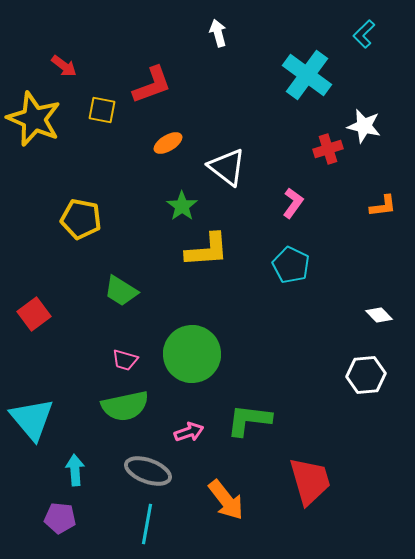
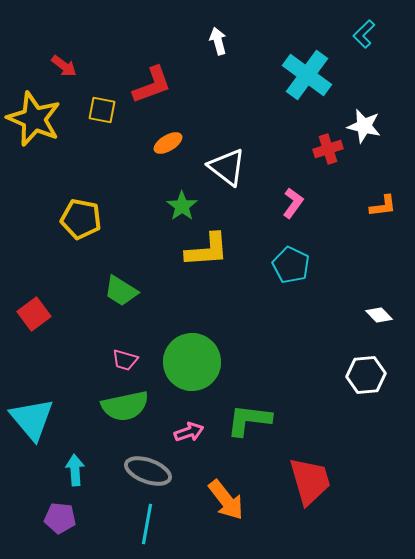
white arrow: moved 8 px down
green circle: moved 8 px down
